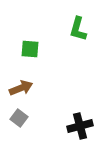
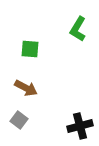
green L-shape: rotated 15 degrees clockwise
brown arrow: moved 5 px right; rotated 50 degrees clockwise
gray square: moved 2 px down
